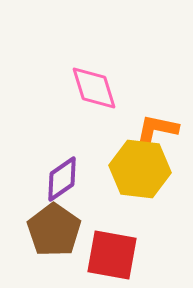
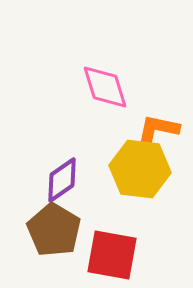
pink diamond: moved 11 px right, 1 px up
orange L-shape: moved 1 px right
purple diamond: moved 1 px down
brown pentagon: rotated 4 degrees counterclockwise
